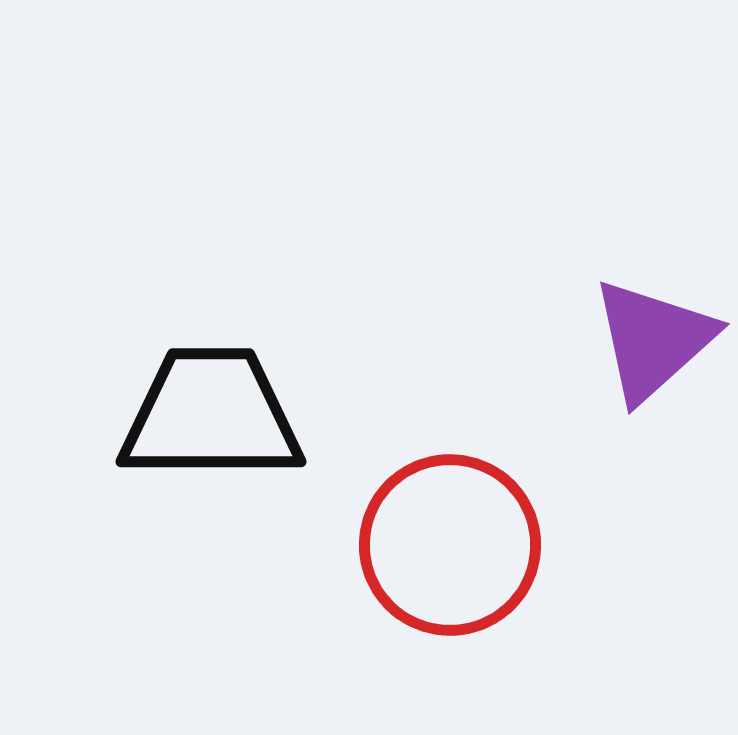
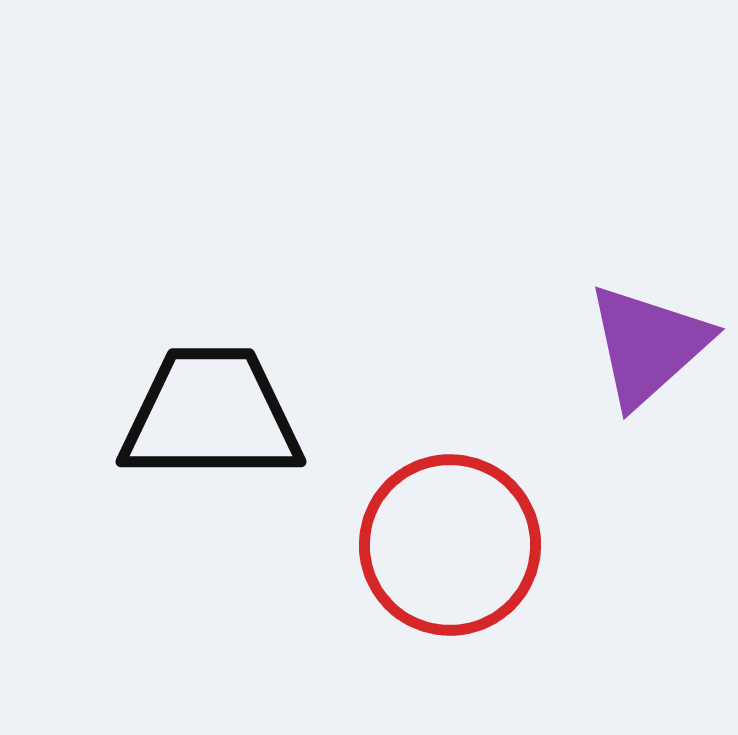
purple triangle: moved 5 px left, 5 px down
